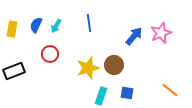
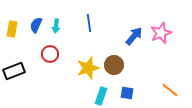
cyan arrow: rotated 24 degrees counterclockwise
